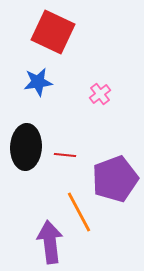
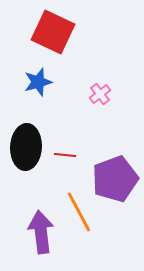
blue star: rotated 8 degrees counterclockwise
purple arrow: moved 9 px left, 10 px up
